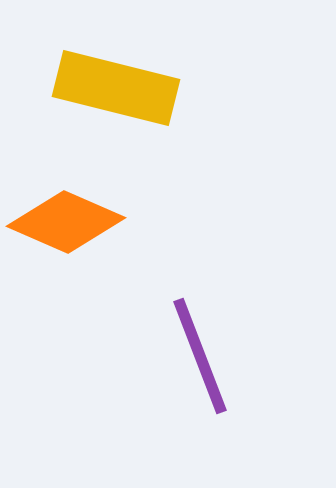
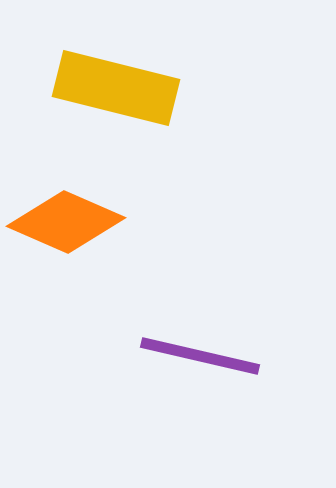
purple line: rotated 56 degrees counterclockwise
